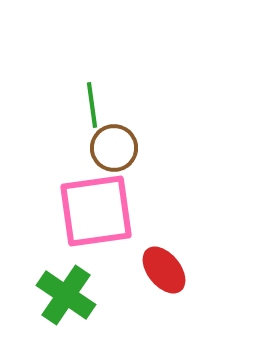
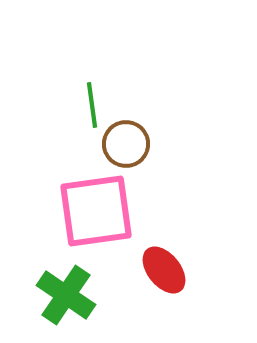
brown circle: moved 12 px right, 4 px up
